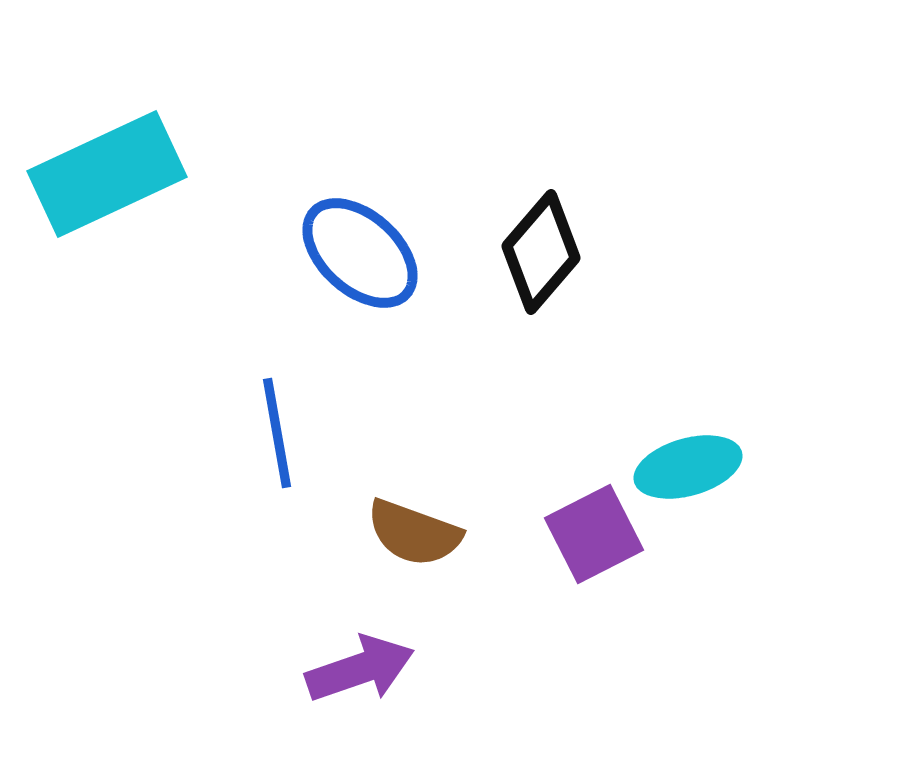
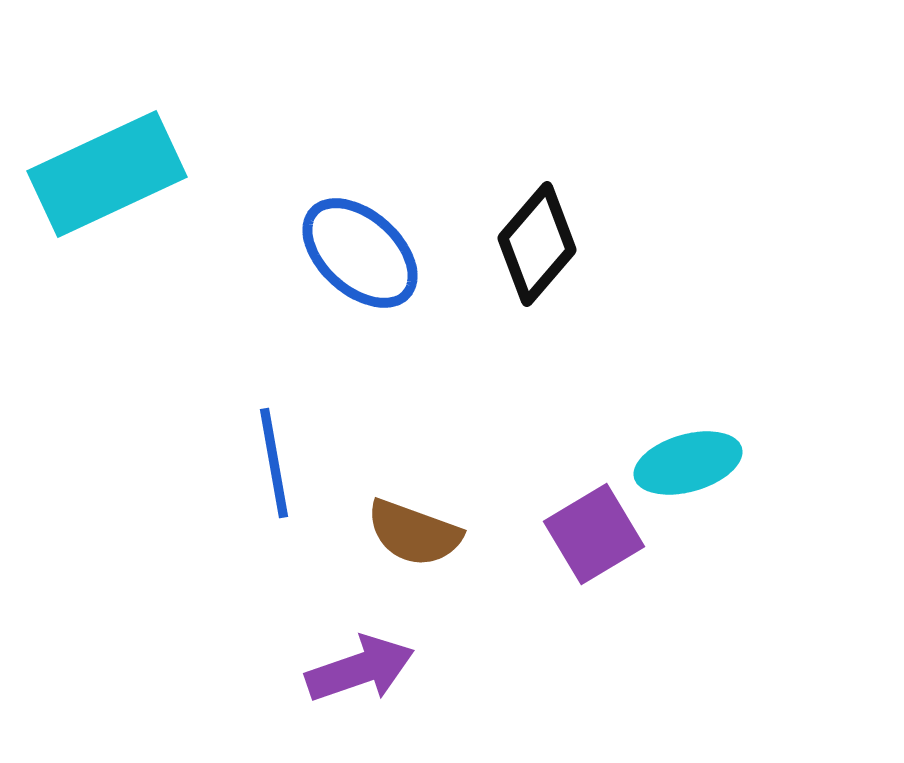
black diamond: moved 4 px left, 8 px up
blue line: moved 3 px left, 30 px down
cyan ellipse: moved 4 px up
purple square: rotated 4 degrees counterclockwise
